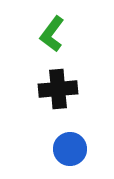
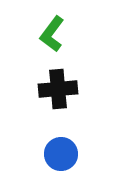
blue circle: moved 9 px left, 5 px down
